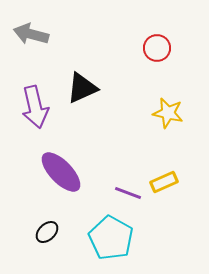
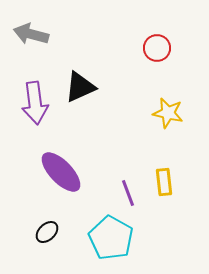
black triangle: moved 2 px left, 1 px up
purple arrow: moved 4 px up; rotated 6 degrees clockwise
yellow rectangle: rotated 72 degrees counterclockwise
purple line: rotated 48 degrees clockwise
